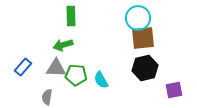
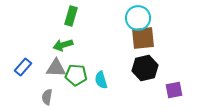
green rectangle: rotated 18 degrees clockwise
cyan semicircle: rotated 12 degrees clockwise
